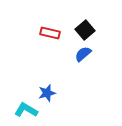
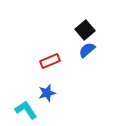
red rectangle: moved 28 px down; rotated 36 degrees counterclockwise
blue semicircle: moved 4 px right, 4 px up
cyan L-shape: rotated 25 degrees clockwise
